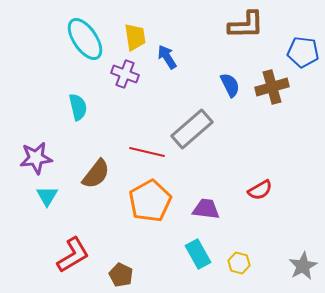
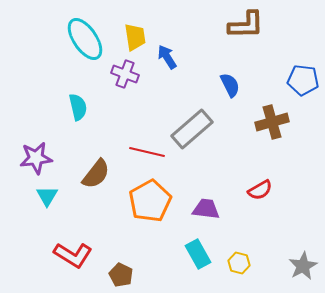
blue pentagon: moved 28 px down
brown cross: moved 35 px down
red L-shape: rotated 63 degrees clockwise
